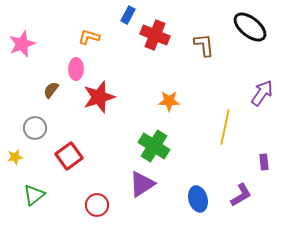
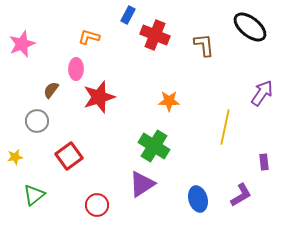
gray circle: moved 2 px right, 7 px up
